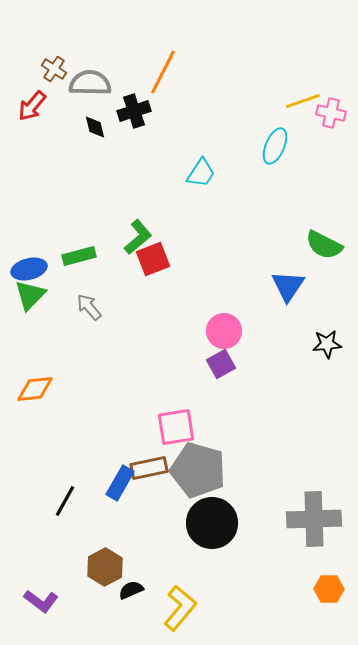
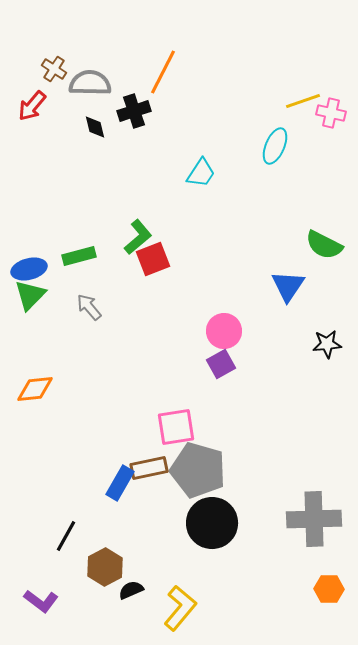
black line: moved 1 px right, 35 px down
